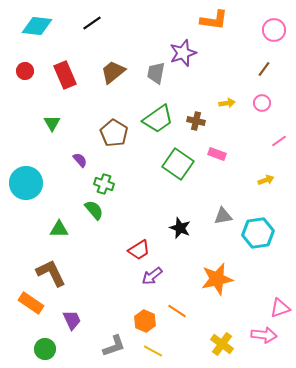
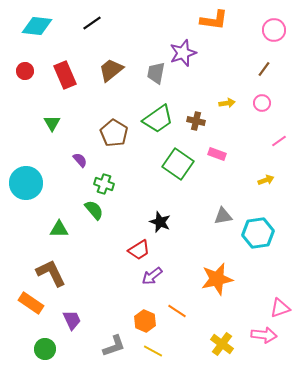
brown trapezoid at (113, 72): moved 2 px left, 2 px up
black star at (180, 228): moved 20 px left, 6 px up
